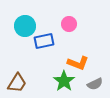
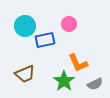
blue rectangle: moved 1 px right, 1 px up
orange L-shape: rotated 45 degrees clockwise
brown trapezoid: moved 8 px right, 9 px up; rotated 35 degrees clockwise
